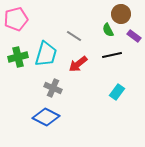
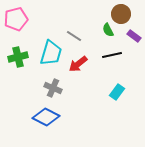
cyan trapezoid: moved 5 px right, 1 px up
